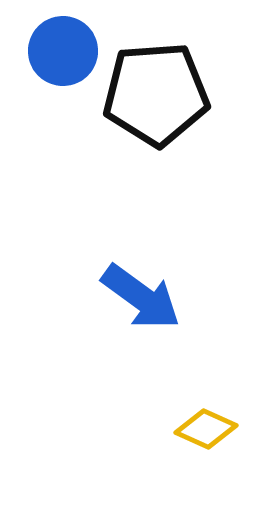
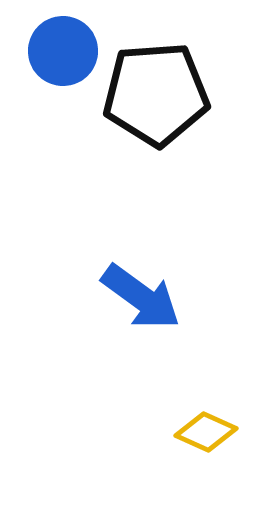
yellow diamond: moved 3 px down
